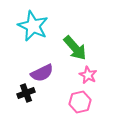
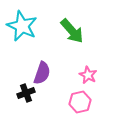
cyan star: moved 11 px left
green arrow: moved 3 px left, 17 px up
purple semicircle: rotated 45 degrees counterclockwise
